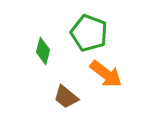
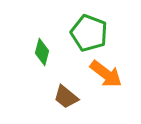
green diamond: moved 1 px left, 1 px down
